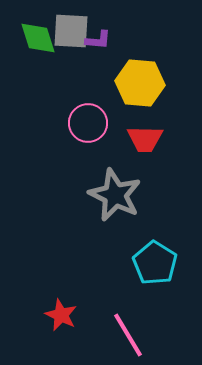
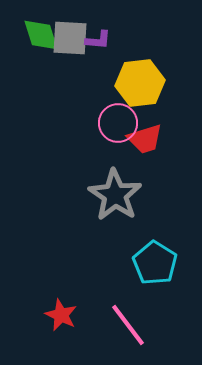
gray square: moved 1 px left, 7 px down
green diamond: moved 3 px right, 3 px up
yellow hexagon: rotated 12 degrees counterclockwise
pink circle: moved 30 px right
red trapezoid: rotated 18 degrees counterclockwise
gray star: rotated 8 degrees clockwise
pink line: moved 10 px up; rotated 6 degrees counterclockwise
